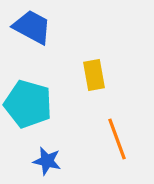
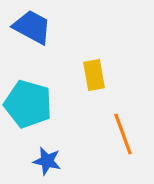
orange line: moved 6 px right, 5 px up
